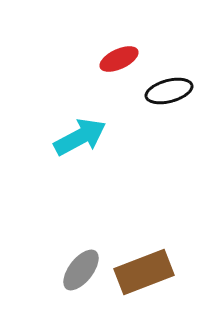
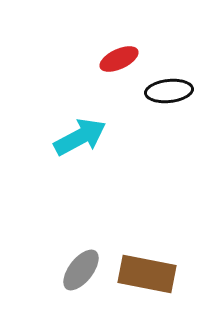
black ellipse: rotated 9 degrees clockwise
brown rectangle: moved 3 px right, 2 px down; rotated 32 degrees clockwise
